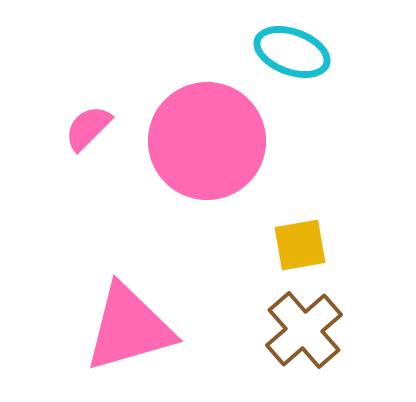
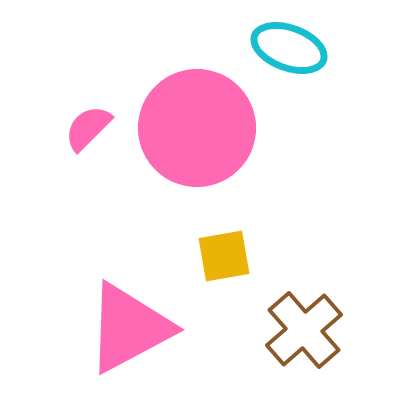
cyan ellipse: moved 3 px left, 4 px up
pink circle: moved 10 px left, 13 px up
yellow square: moved 76 px left, 11 px down
pink triangle: rotated 12 degrees counterclockwise
